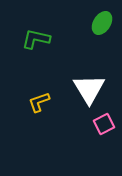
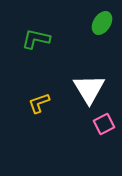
yellow L-shape: moved 1 px down
